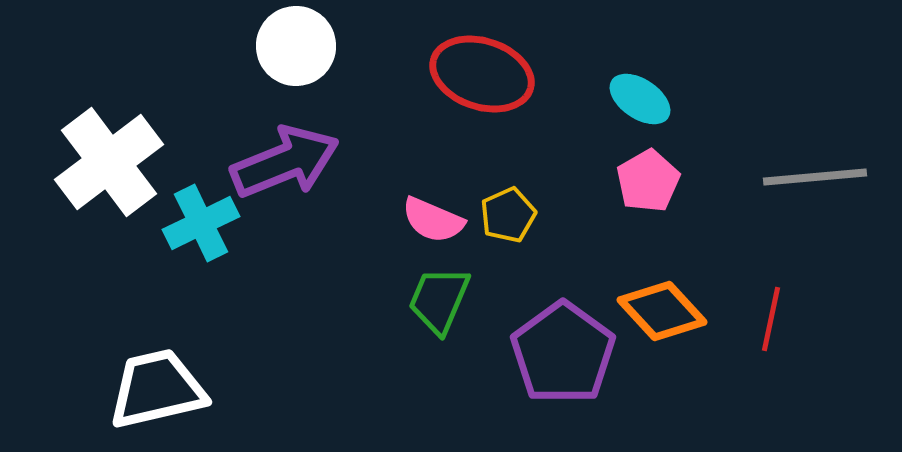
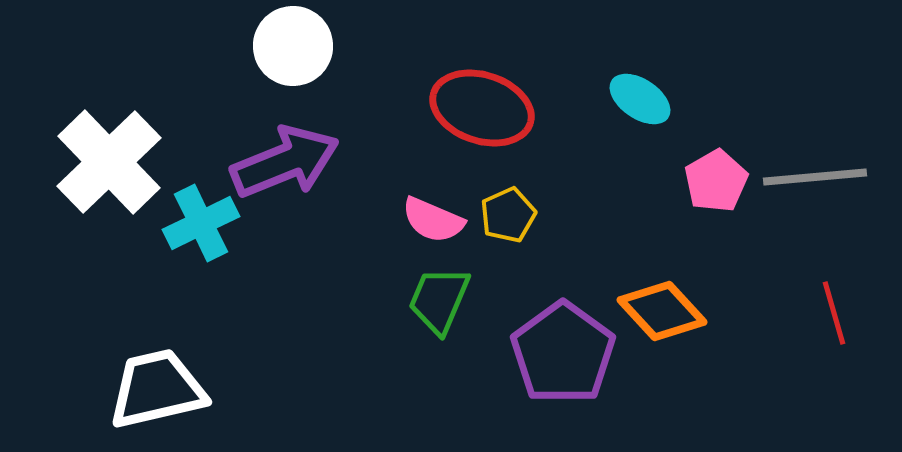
white circle: moved 3 px left
red ellipse: moved 34 px down
white cross: rotated 7 degrees counterclockwise
pink pentagon: moved 68 px right
red line: moved 63 px right, 6 px up; rotated 28 degrees counterclockwise
